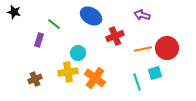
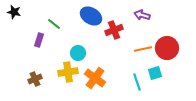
red cross: moved 1 px left, 6 px up
